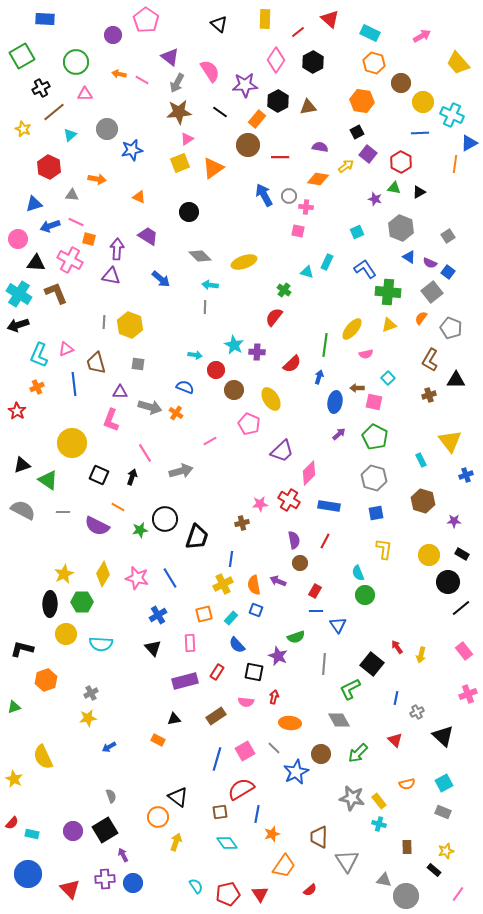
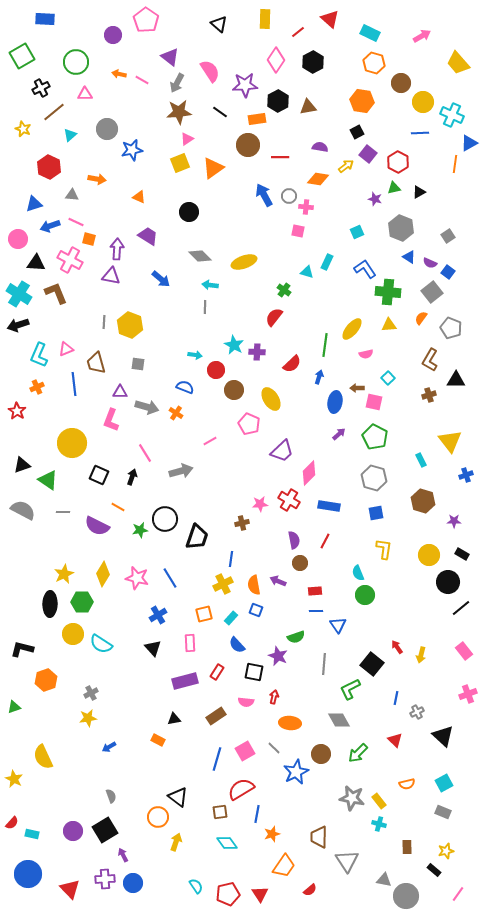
orange rectangle at (257, 119): rotated 42 degrees clockwise
red hexagon at (401, 162): moved 3 px left
green triangle at (394, 188): rotated 24 degrees counterclockwise
yellow triangle at (389, 325): rotated 14 degrees clockwise
gray arrow at (150, 407): moved 3 px left
red rectangle at (315, 591): rotated 56 degrees clockwise
yellow circle at (66, 634): moved 7 px right
cyan semicircle at (101, 644): rotated 30 degrees clockwise
